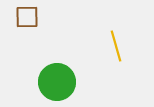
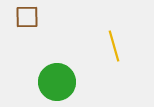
yellow line: moved 2 px left
